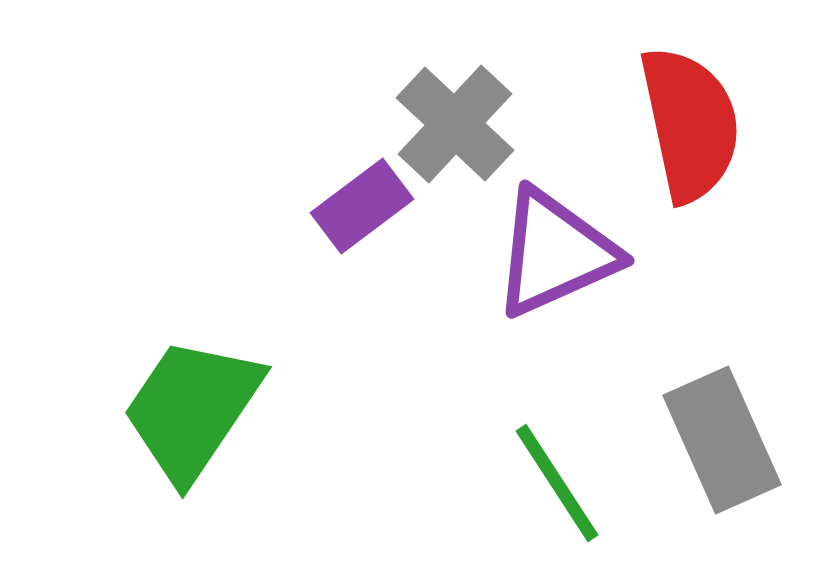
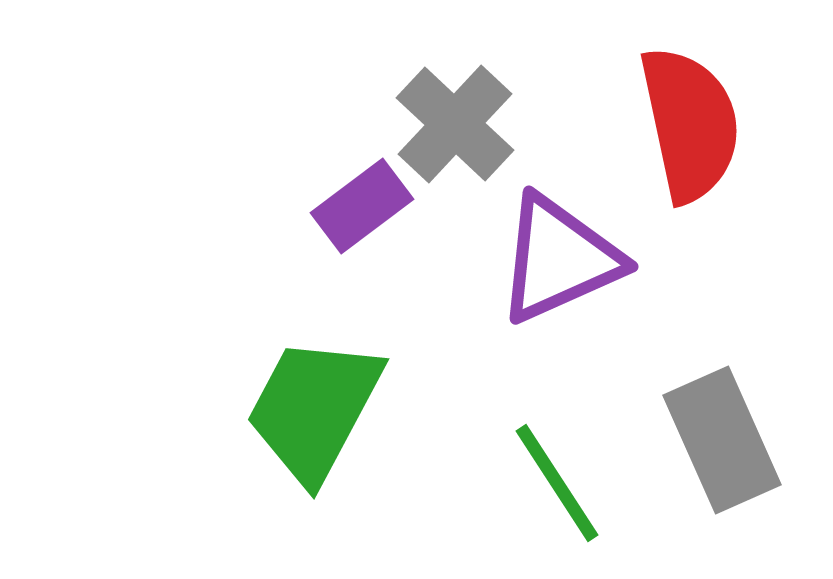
purple triangle: moved 4 px right, 6 px down
green trapezoid: moved 122 px right; rotated 6 degrees counterclockwise
